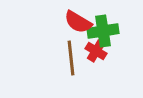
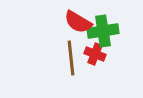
red cross: moved 1 px left, 3 px down; rotated 10 degrees counterclockwise
